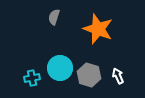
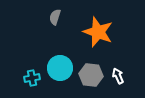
gray semicircle: moved 1 px right
orange star: moved 3 px down
gray hexagon: moved 2 px right; rotated 10 degrees counterclockwise
